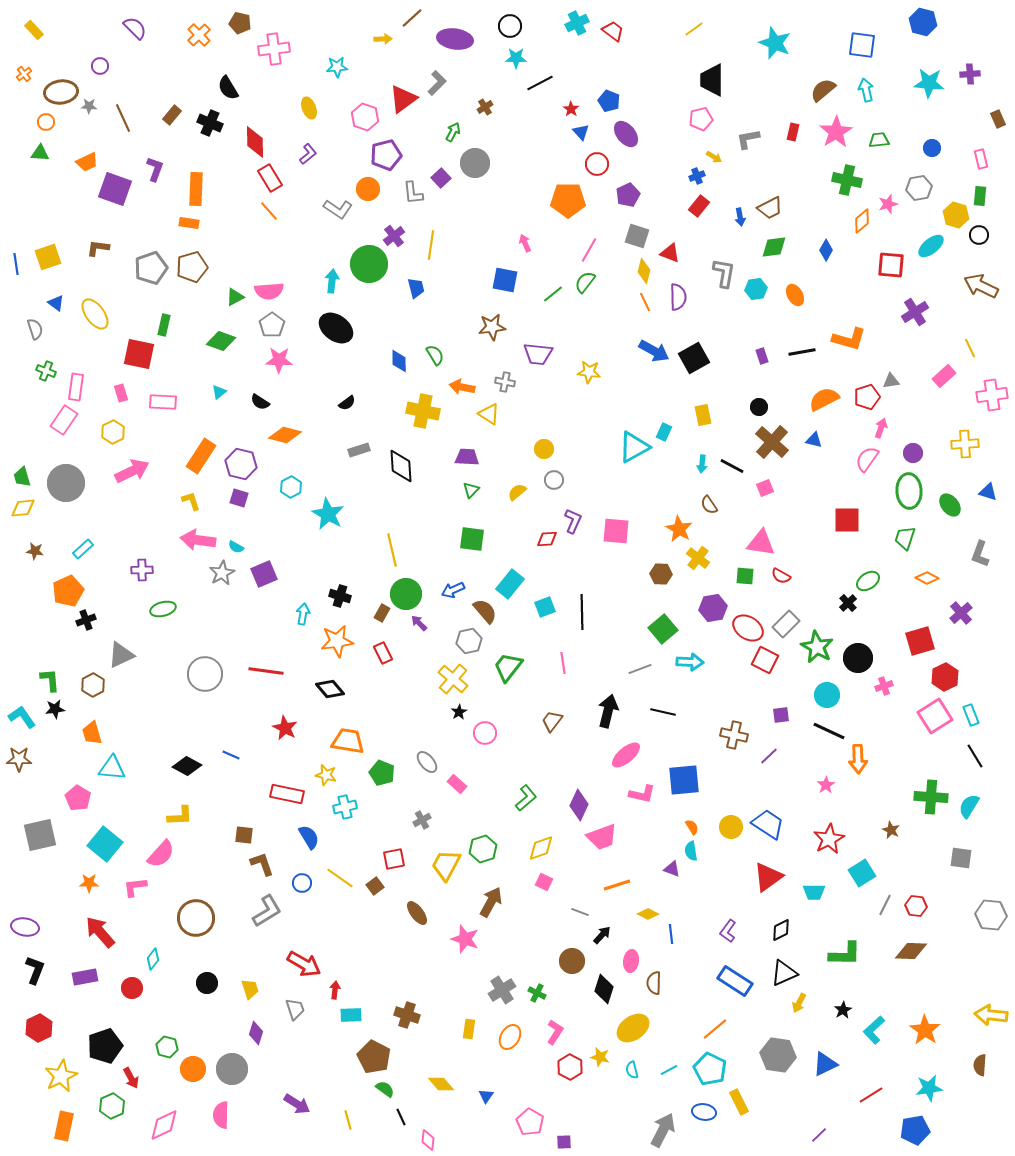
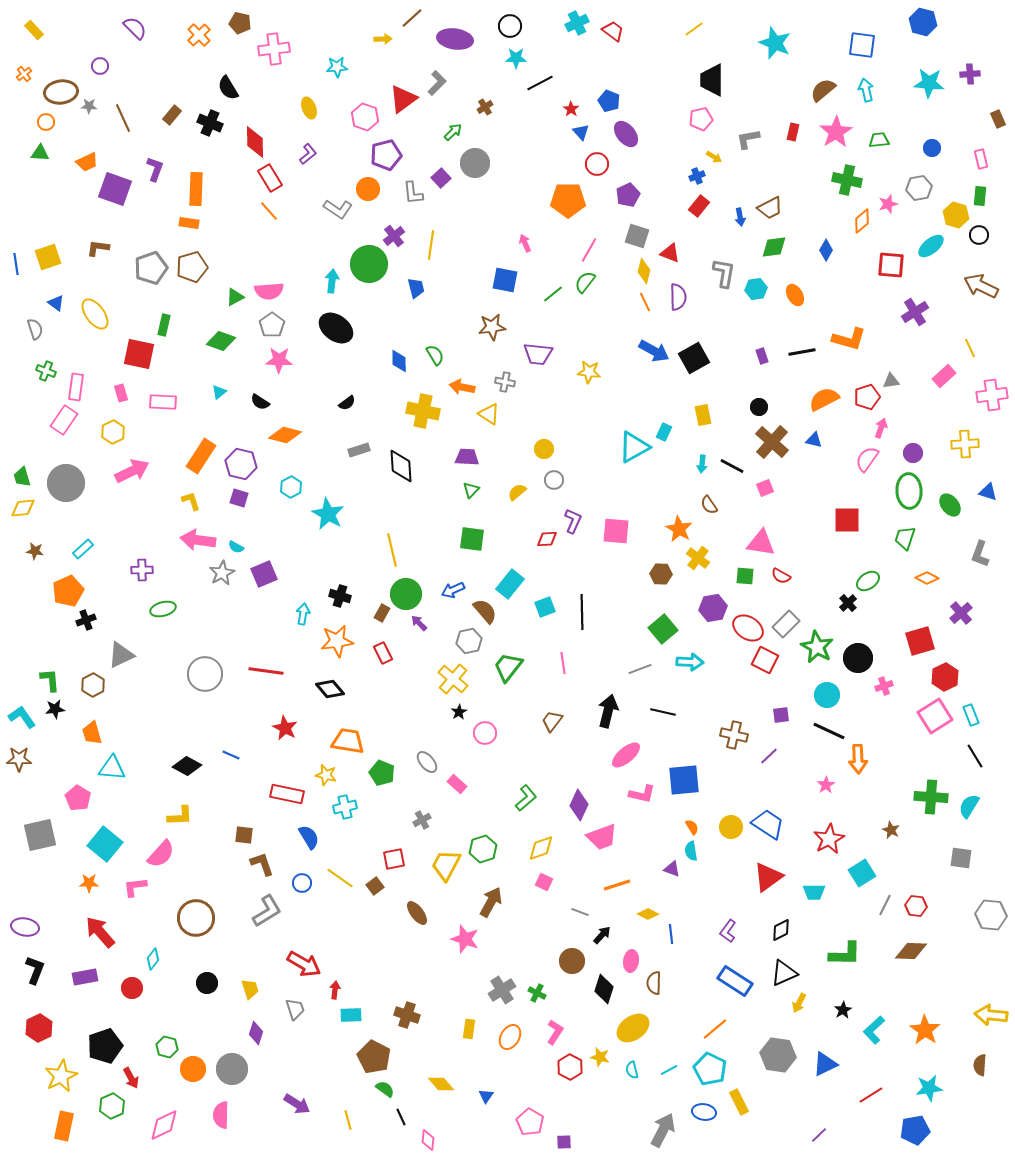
green arrow at (453, 132): rotated 18 degrees clockwise
